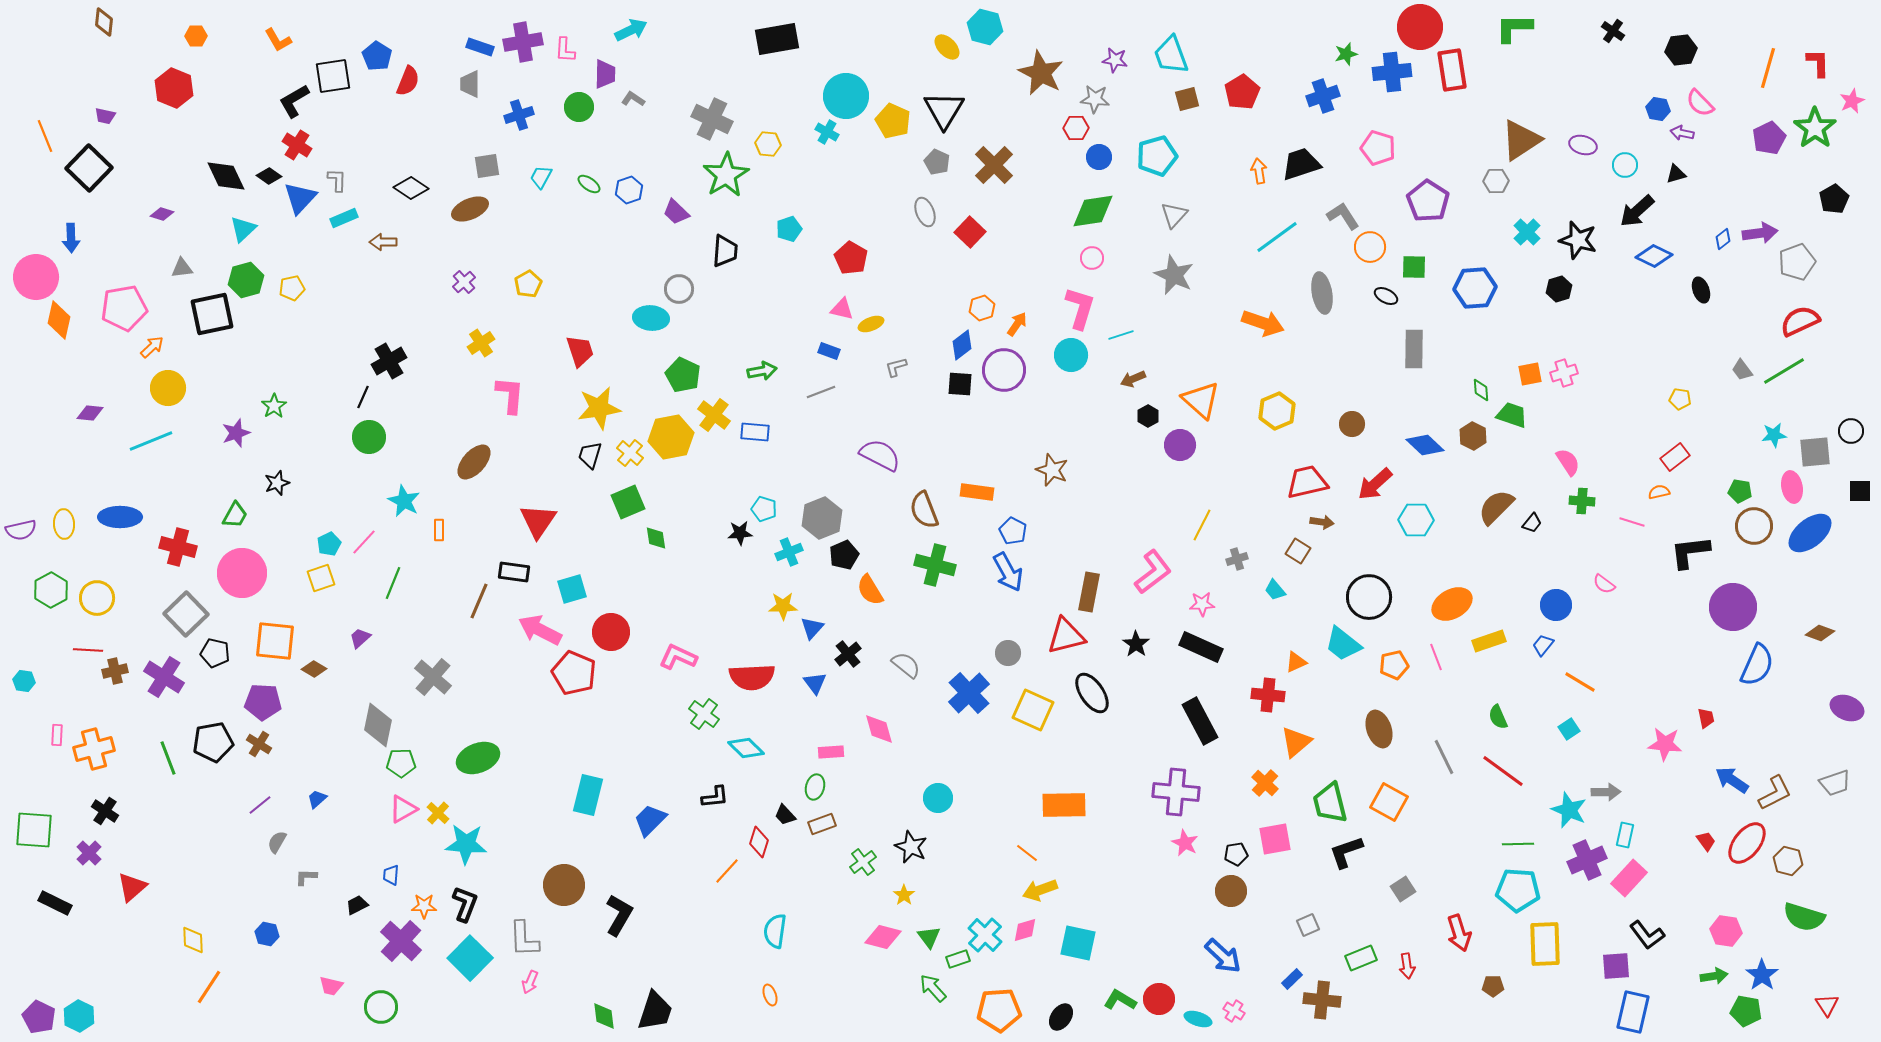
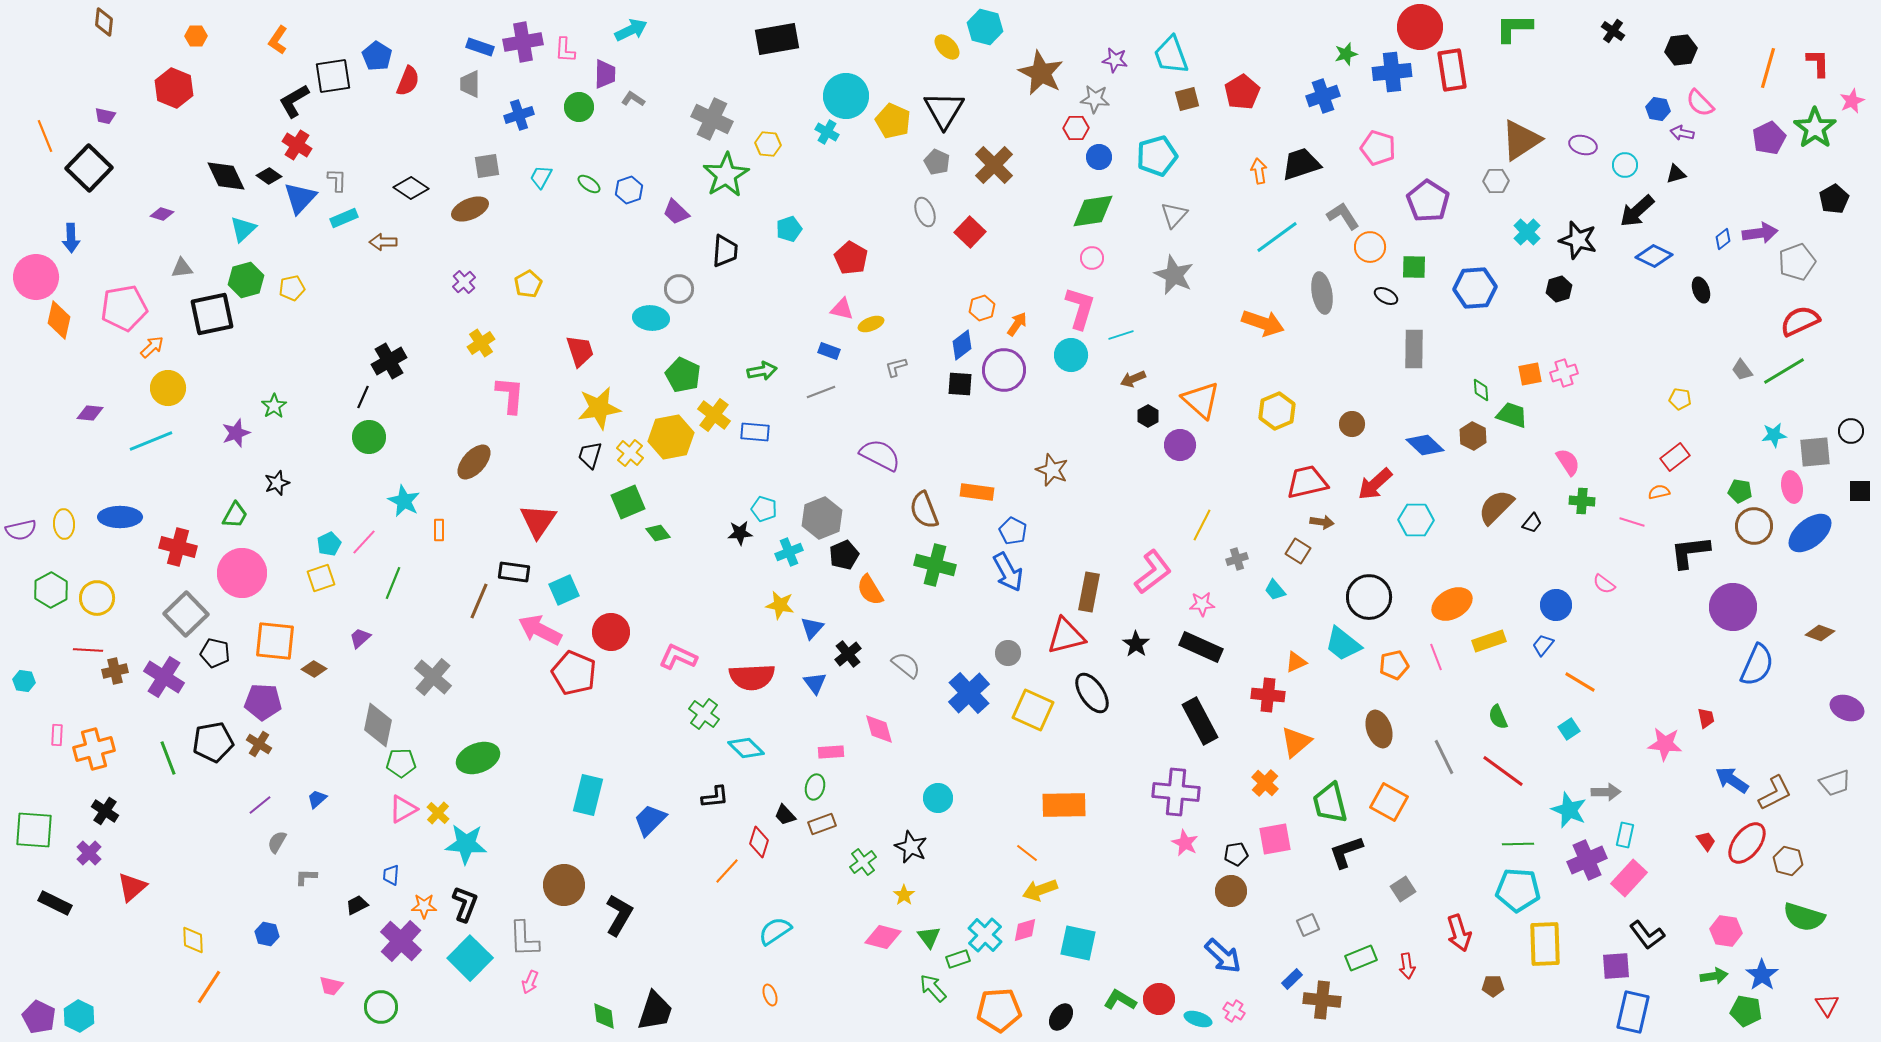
orange L-shape at (278, 40): rotated 64 degrees clockwise
green diamond at (656, 538): moved 2 px right, 5 px up; rotated 30 degrees counterclockwise
cyan square at (572, 589): moved 8 px left, 1 px down; rotated 8 degrees counterclockwise
yellow star at (783, 606): moved 3 px left, 1 px up; rotated 12 degrees clockwise
cyan semicircle at (775, 931): rotated 48 degrees clockwise
